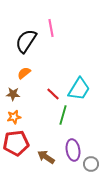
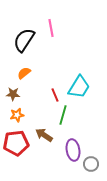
black semicircle: moved 2 px left, 1 px up
cyan trapezoid: moved 2 px up
red line: moved 2 px right, 1 px down; rotated 24 degrees clockwise
orange star: moved 3 px right, 2 px up
brown arrow: moved 2 px left, 22 px up
